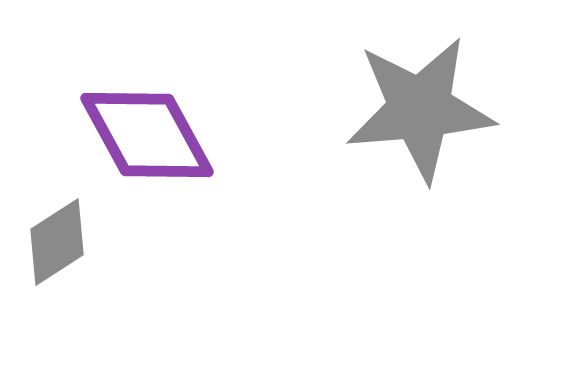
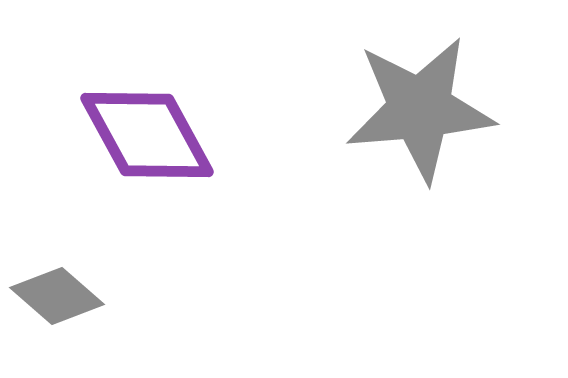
gray diamond: moved 54 px down; rotated 74 degrees clockwise
